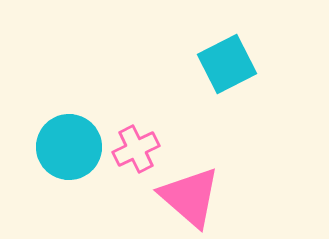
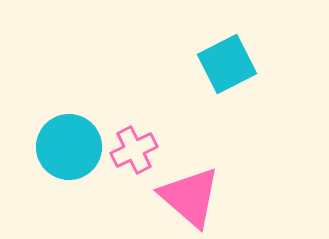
pink cross: moved 2 px left, 1 px down
